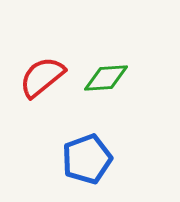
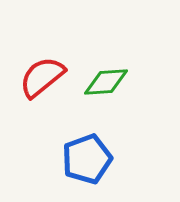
green diamond: moved 4 px down
